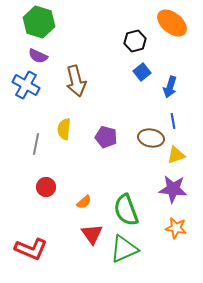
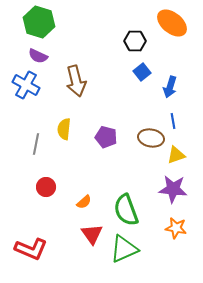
black hexagon: rotated 15 degrees clockwise
